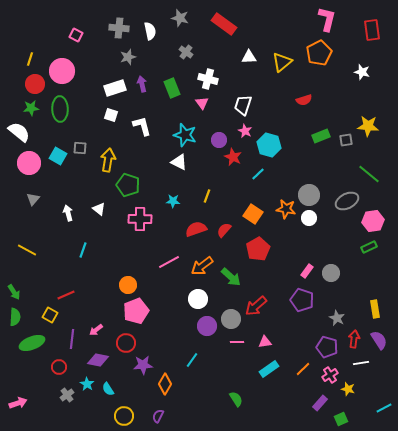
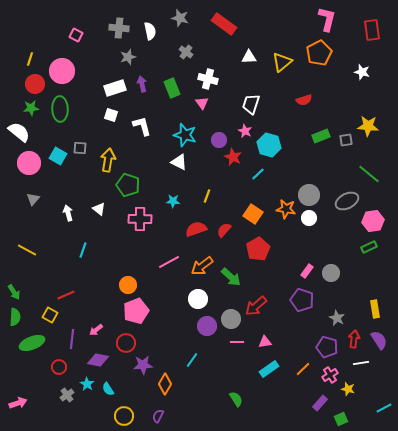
white trapezoid at (243, 105): moved 8 px right, 1 px up
